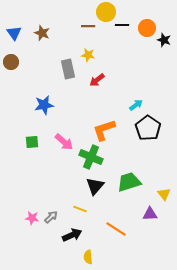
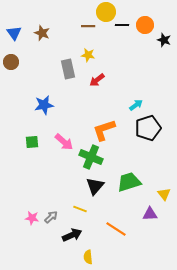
orange circle: moved 2 px left, 3 px up
black pentagon: rotated 20 degrees clockwise
